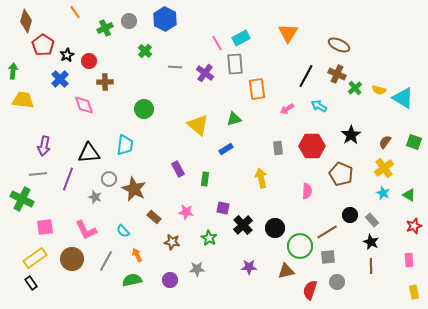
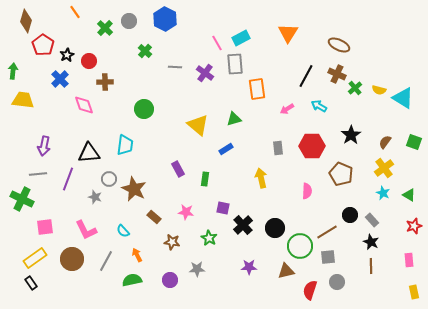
green cross at (105, 28): rotated 21 degrees counterclockwise
